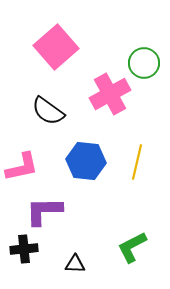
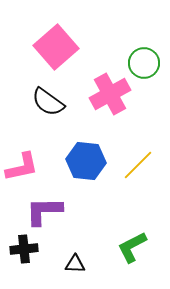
black semicircle: moved 9 px up
yellow line: moved 1 px right, 3 px down; rotated 32 degrees clockwise
